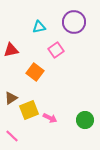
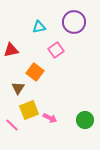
brown triangle: moved 7 px right, 10 px up; rotated 24 degrees counterclockwise
pink line: moved 11 px up
